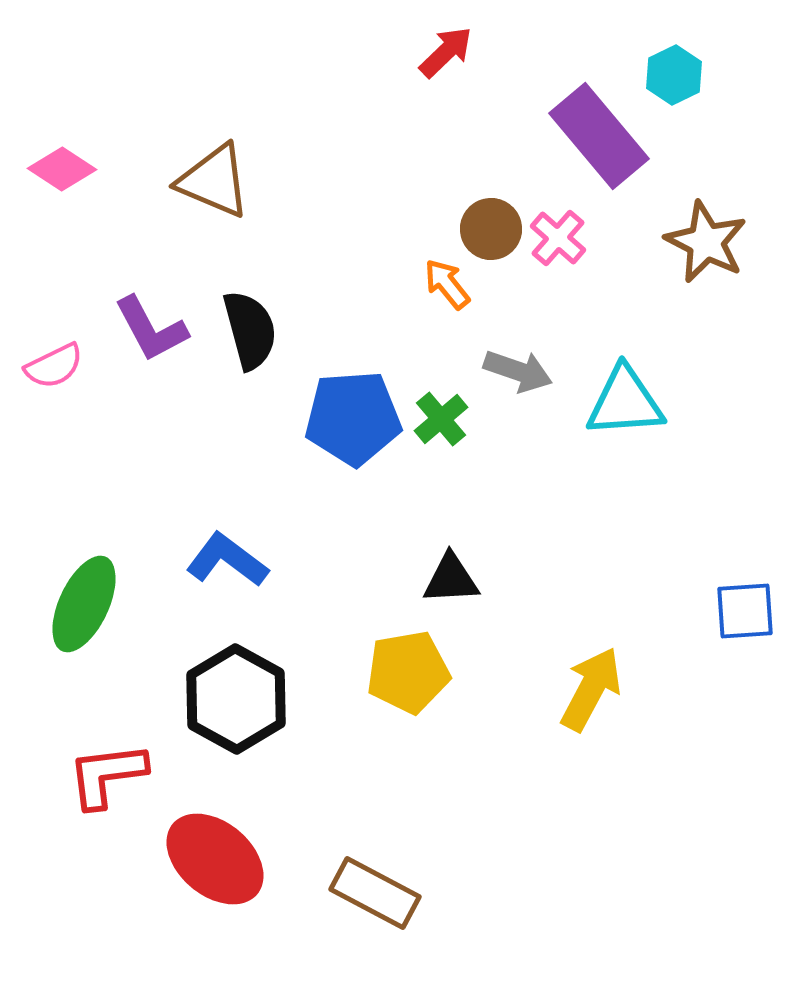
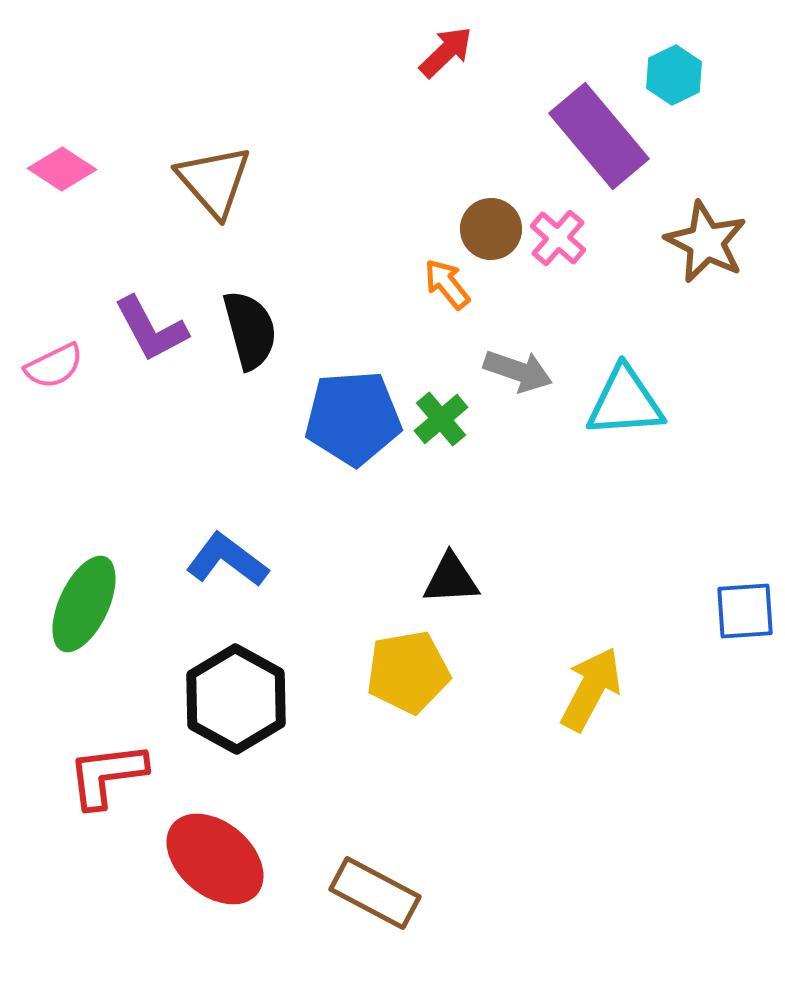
brown triangle: rotated 26 degrees clockwise
